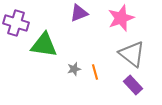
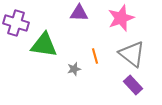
purple triangle: rotated 24 degrees clockwise
orange line: moved 16 px up
